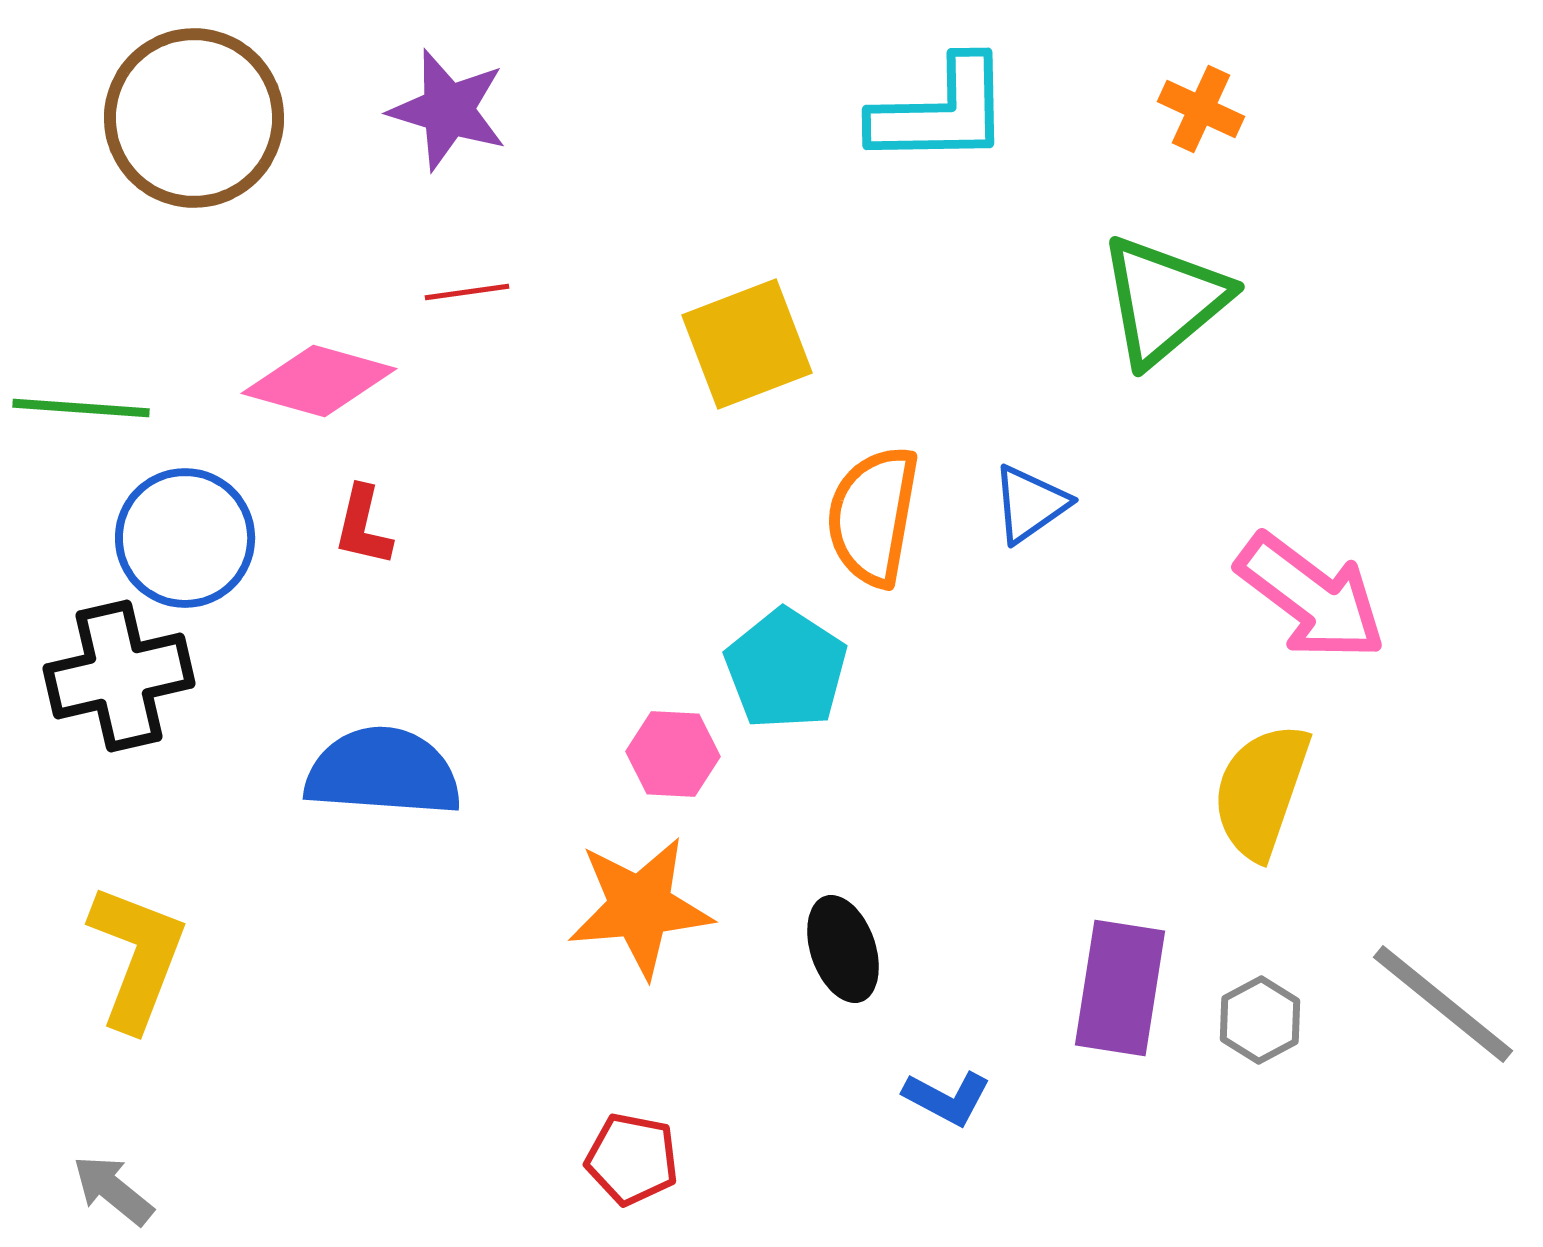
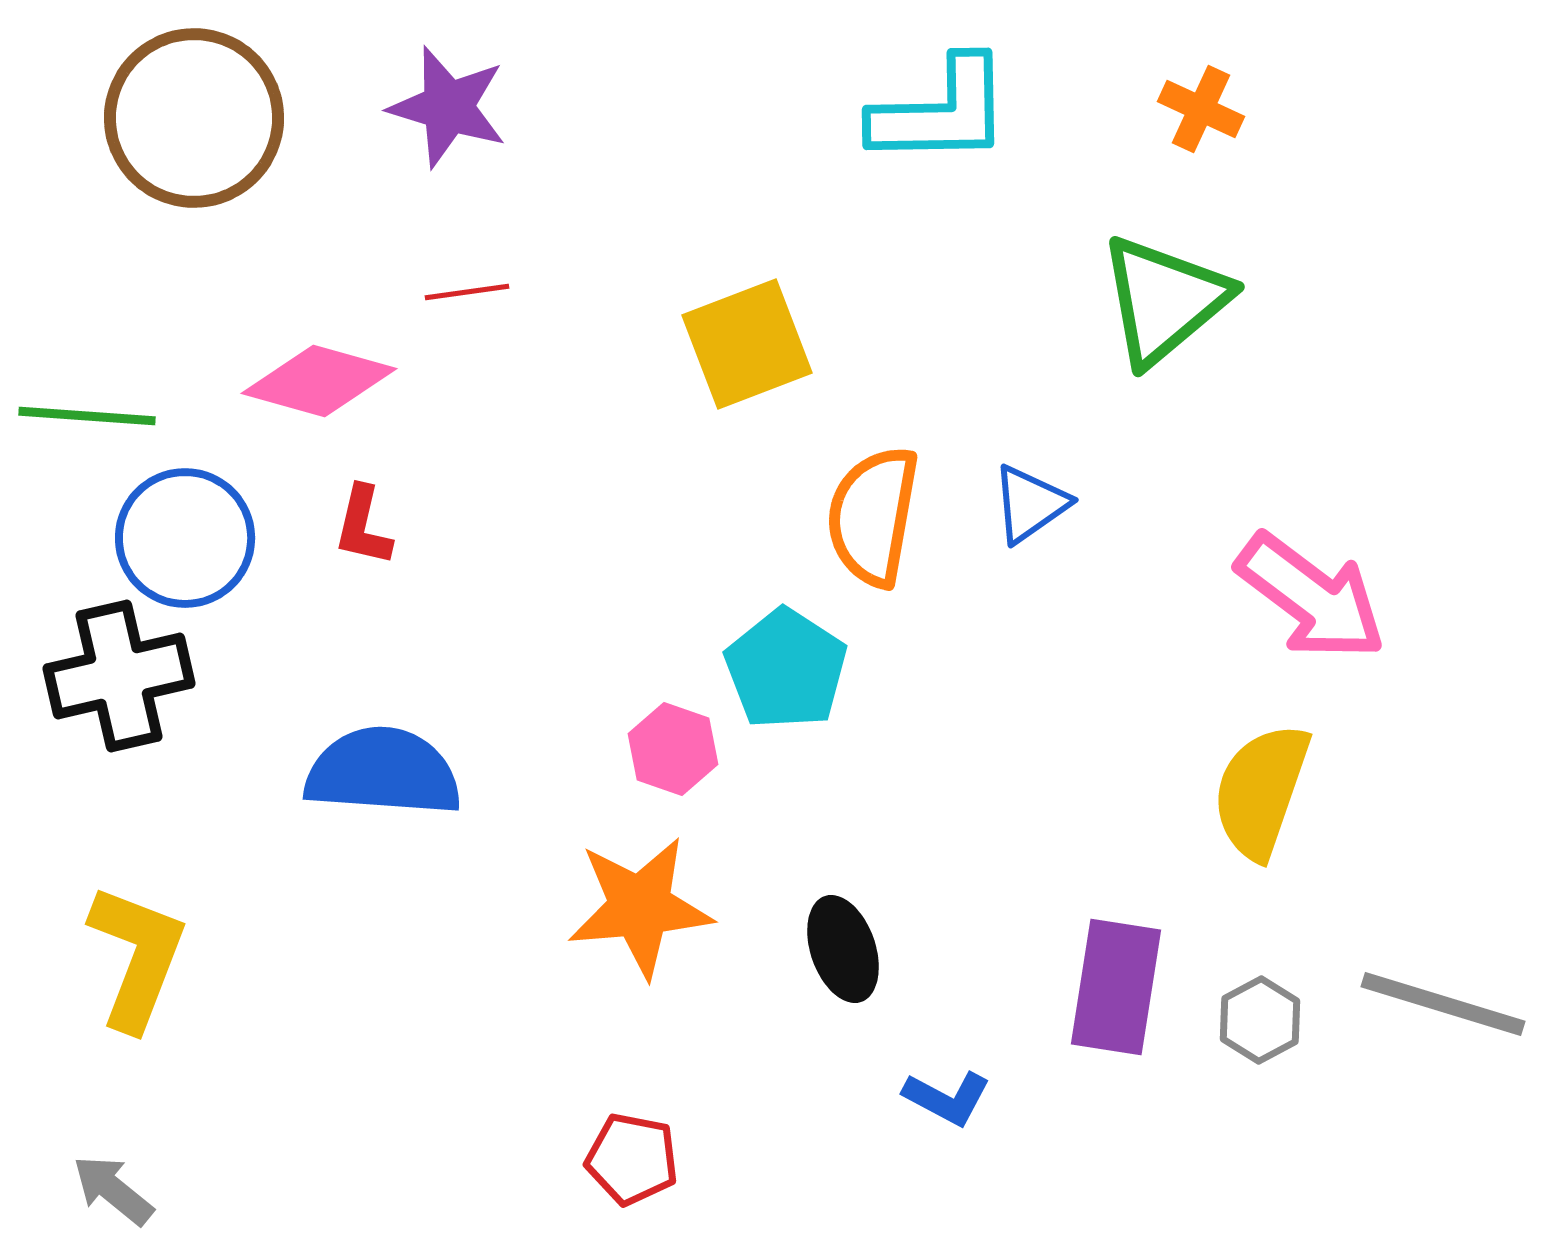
purple star: moved 3 px up
green line: moved 6 px right, 8 px down
pink hexagon: moved 5 px up; rotated 16 degrees clockwise
purple rectangle: moved 4 px left, 1 px up
gray line: rotated 22 degrees counterclockwise
